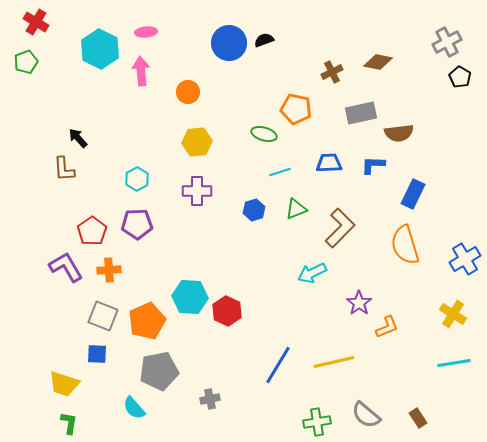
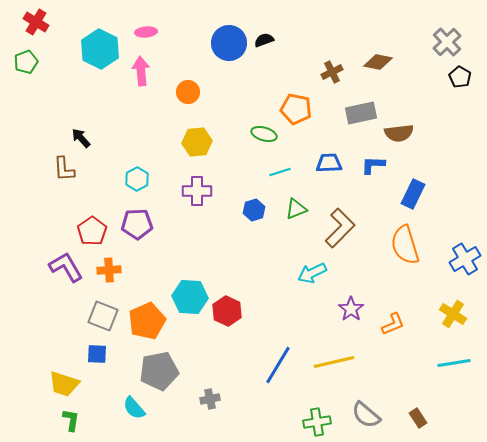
gray cross at (447, 42): rotated 16 degrees counterclockwise
black arrow at (78, 138): moved 3 px right
purple star at (359, 303): moved 8 px left, 6 px down
orange L-shape at (387, 327): moved 6 px right, 3 px up
green L-shape at (69, 423): moved 2 px right, 3 px up
